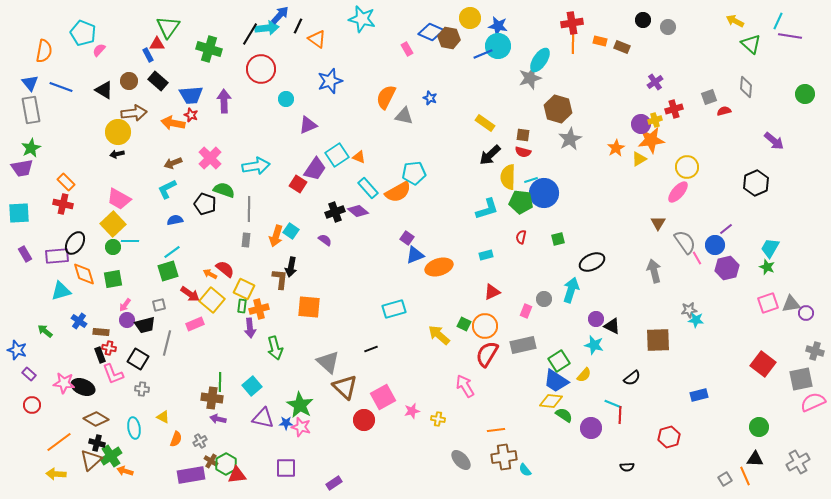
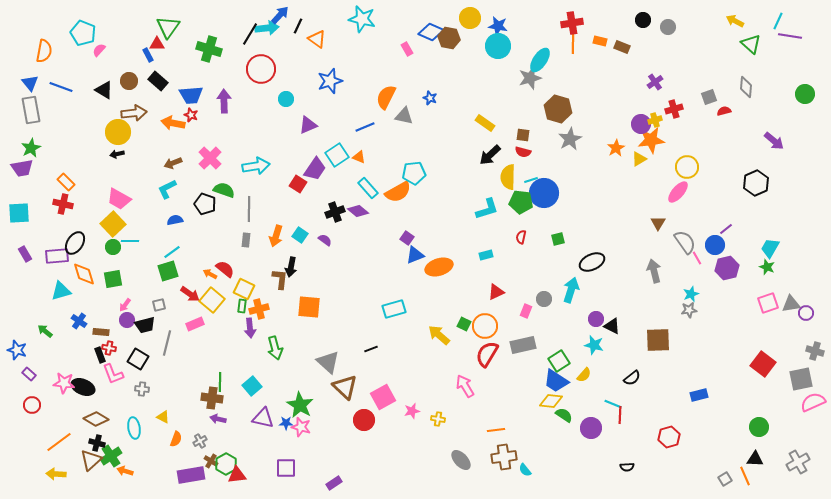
blue line at (483, 54): moved 118 px left, 73 px down
cyan square at (291, 231): moved 9 px right, 4 px down
red triangle at (492, 292): moved 4 px right
cyan star at (696, 320): moved 5 px left, 26 px up; rotated 28 degrees counterclockwise
